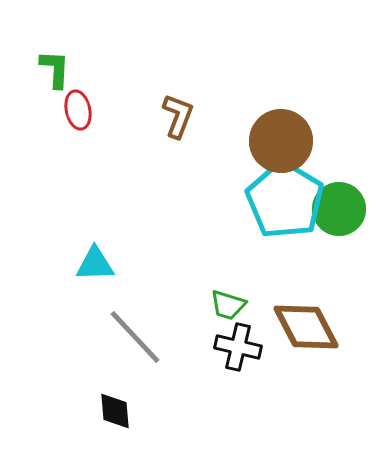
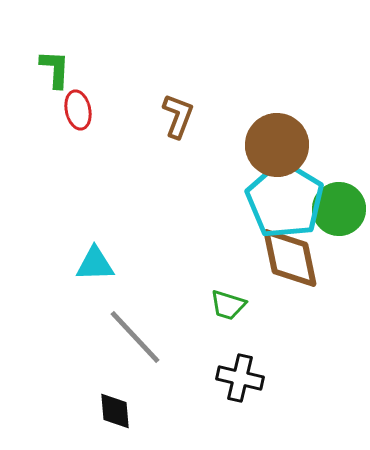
brown circle: moved 4 px left, 4 px down
brown diamond: moved 16 px left, 69 px up; rotated 16 degrees clockwise
black cross: moved 2 px right, 31 px down
